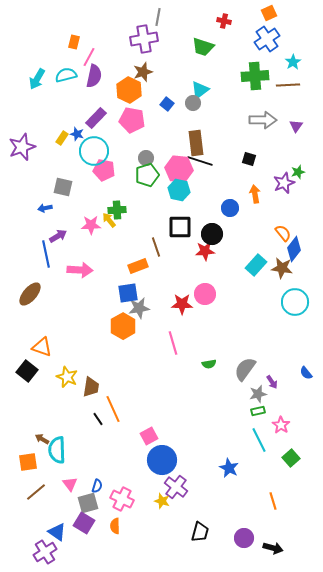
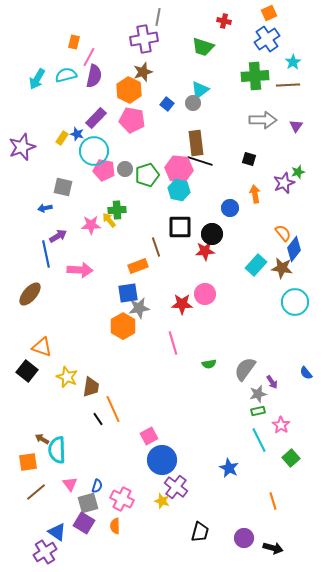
gray circle at (146, 158): moved 21 px left, 11 px down
